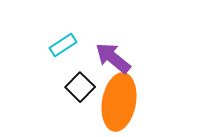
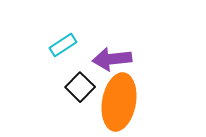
purple arrow: moved 1 px left, 1 px down; rotated 45 degrees counterclockwise
